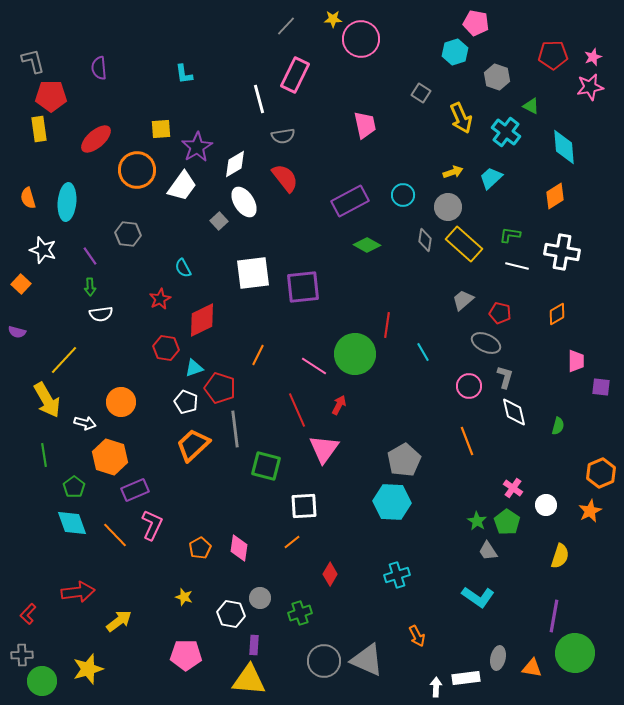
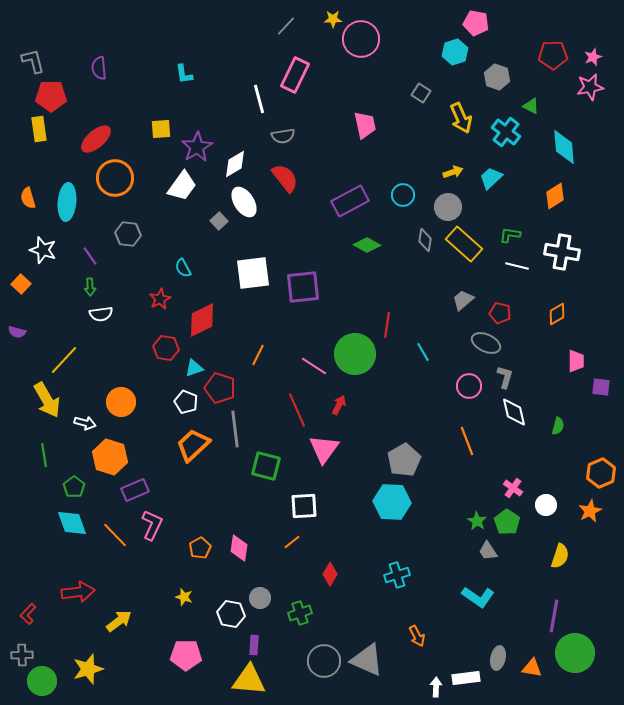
orange circle at (137, 170): moved 22 px left, 8 px down
